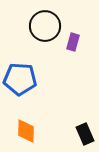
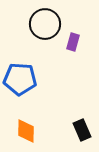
black circle: moved 2 px up
black rectangle: moved 3 px left, 4 px up
